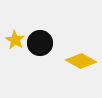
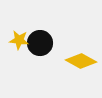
yellow star: moved 4 px right; rotated 24 degrees counterclockwise
